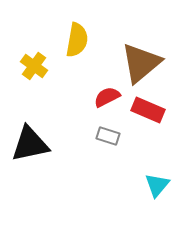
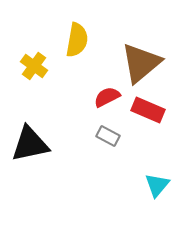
gray rectangle: rotated 10 degrees clockwise
